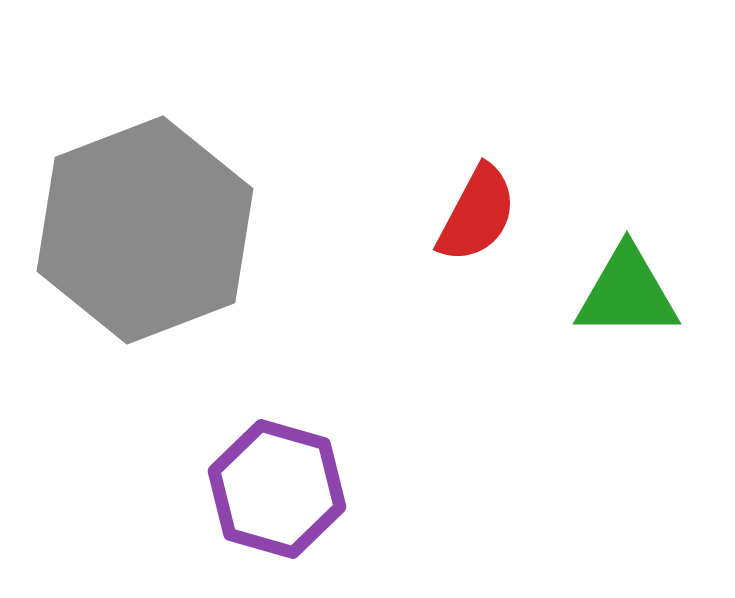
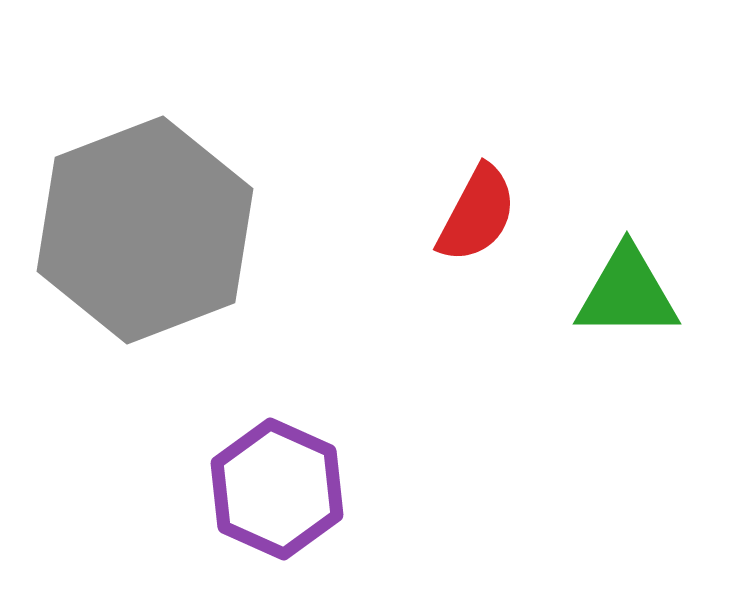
purple hexagon: rotated 8 degrees clockwise
